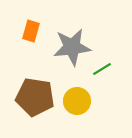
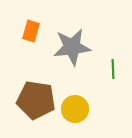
green line: moved 11 px right; rotated 60 degrees counterclockwise
brown pentagon: moved 1 px right, 3 px down
yellow circle: moved 2 px left, 8 px down
